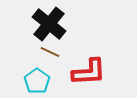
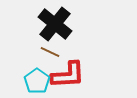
black cross: moved 6 px right
red L-shape: moved 21 px left, 3 px down
